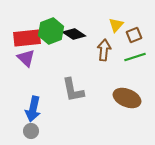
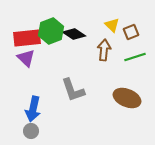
yellow triangle: moved 4 px left; rotated 28 degrees counterclockwise
brown square: moved 3 px left, 3 px up
gray L-shape: rotated 8 degrees counterclockwise
